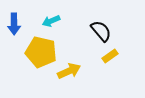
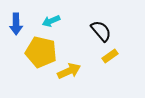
blue arrow: moved 2 px right
